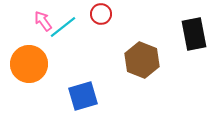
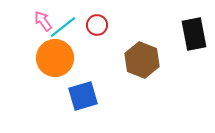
red circle: moved 4 px left, 11 px down
orange circle: moved 26 px right, 6 px up
